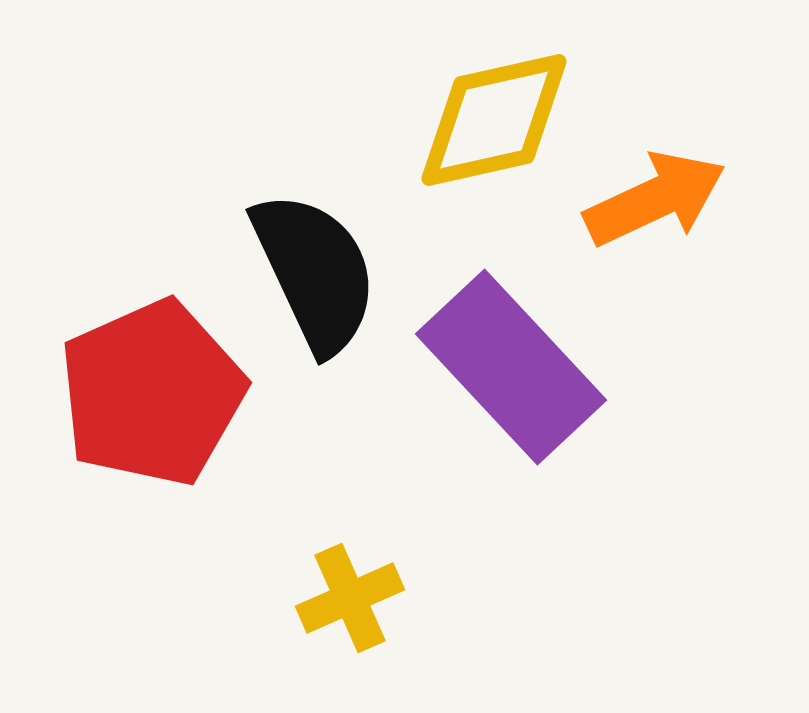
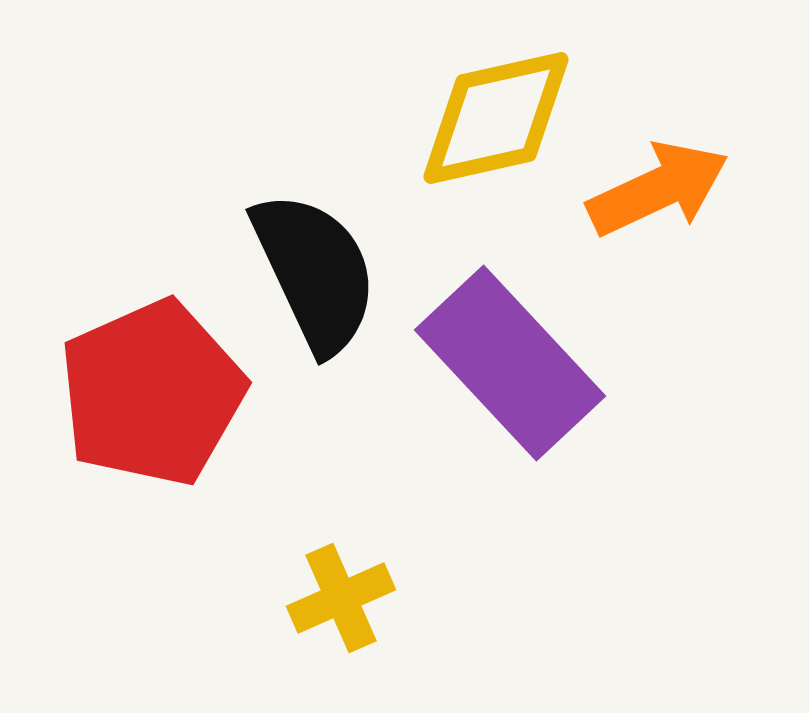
yellow diamond: moved 2 px right, 2 px up
orange arrow: moved 3 px right, 10 px up
purple rectangle: moved 1 px left, 4 px up
yellow cross: moved 9 px left
